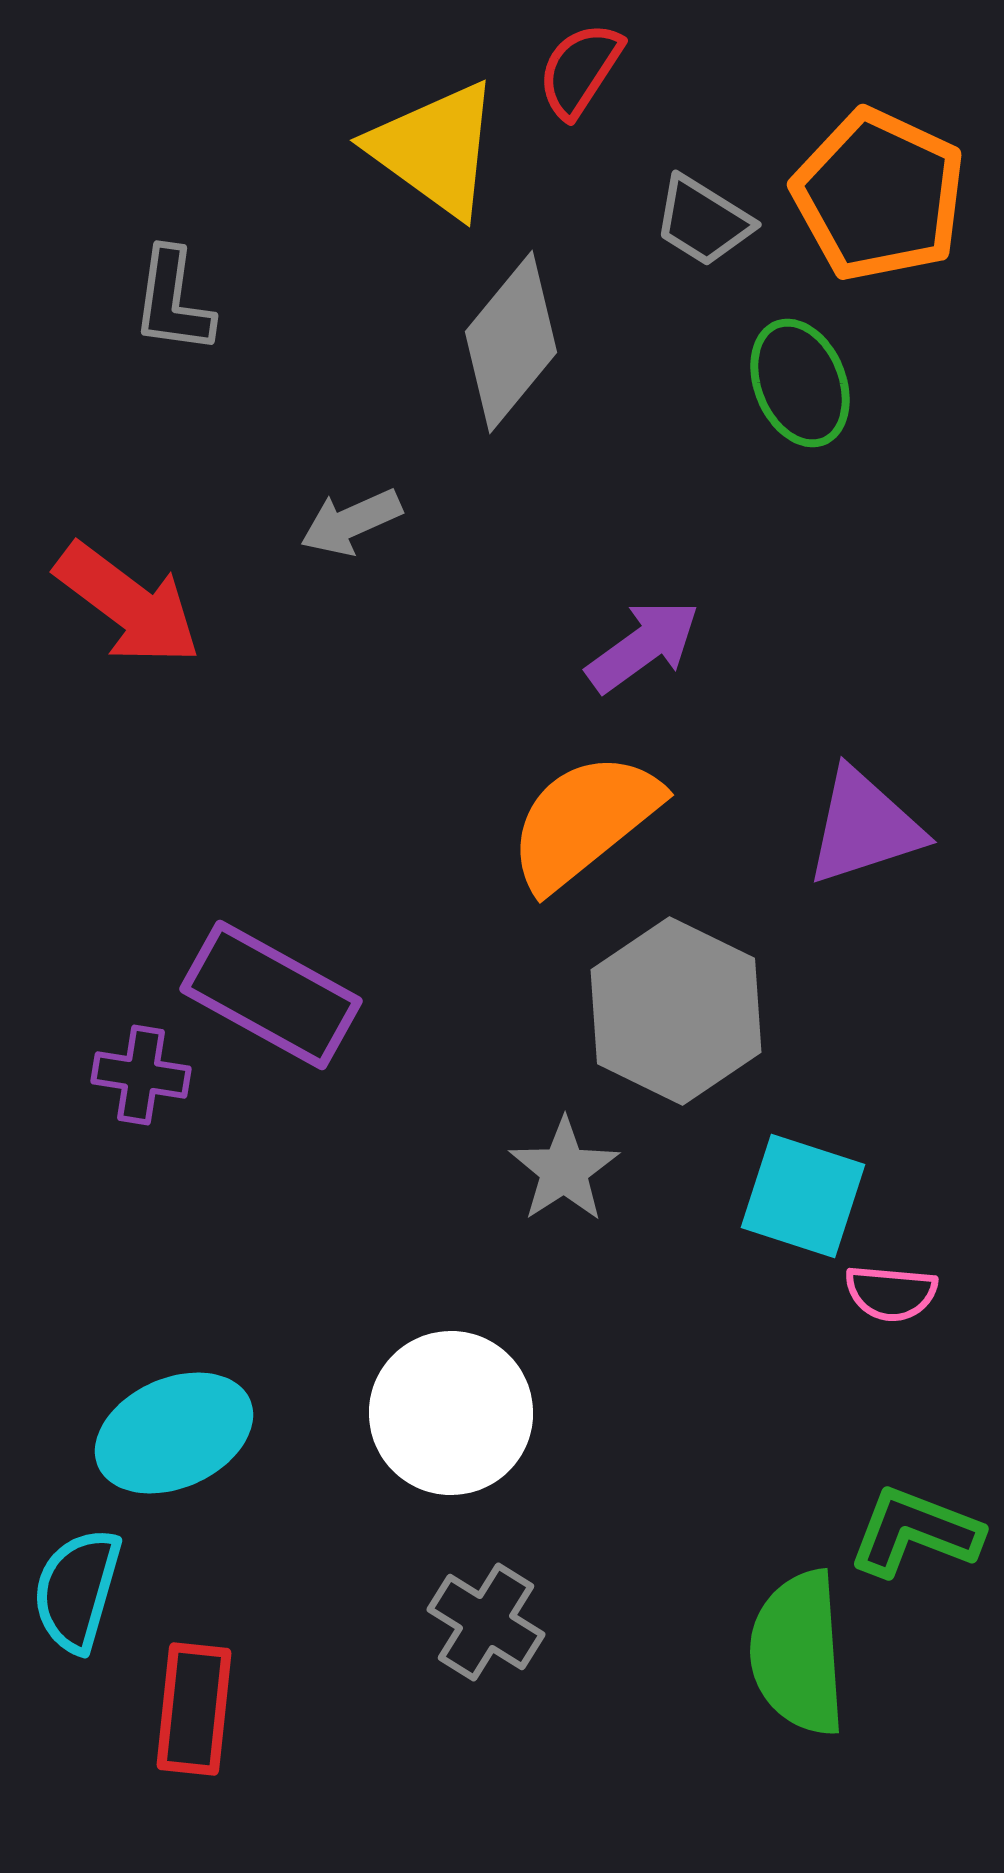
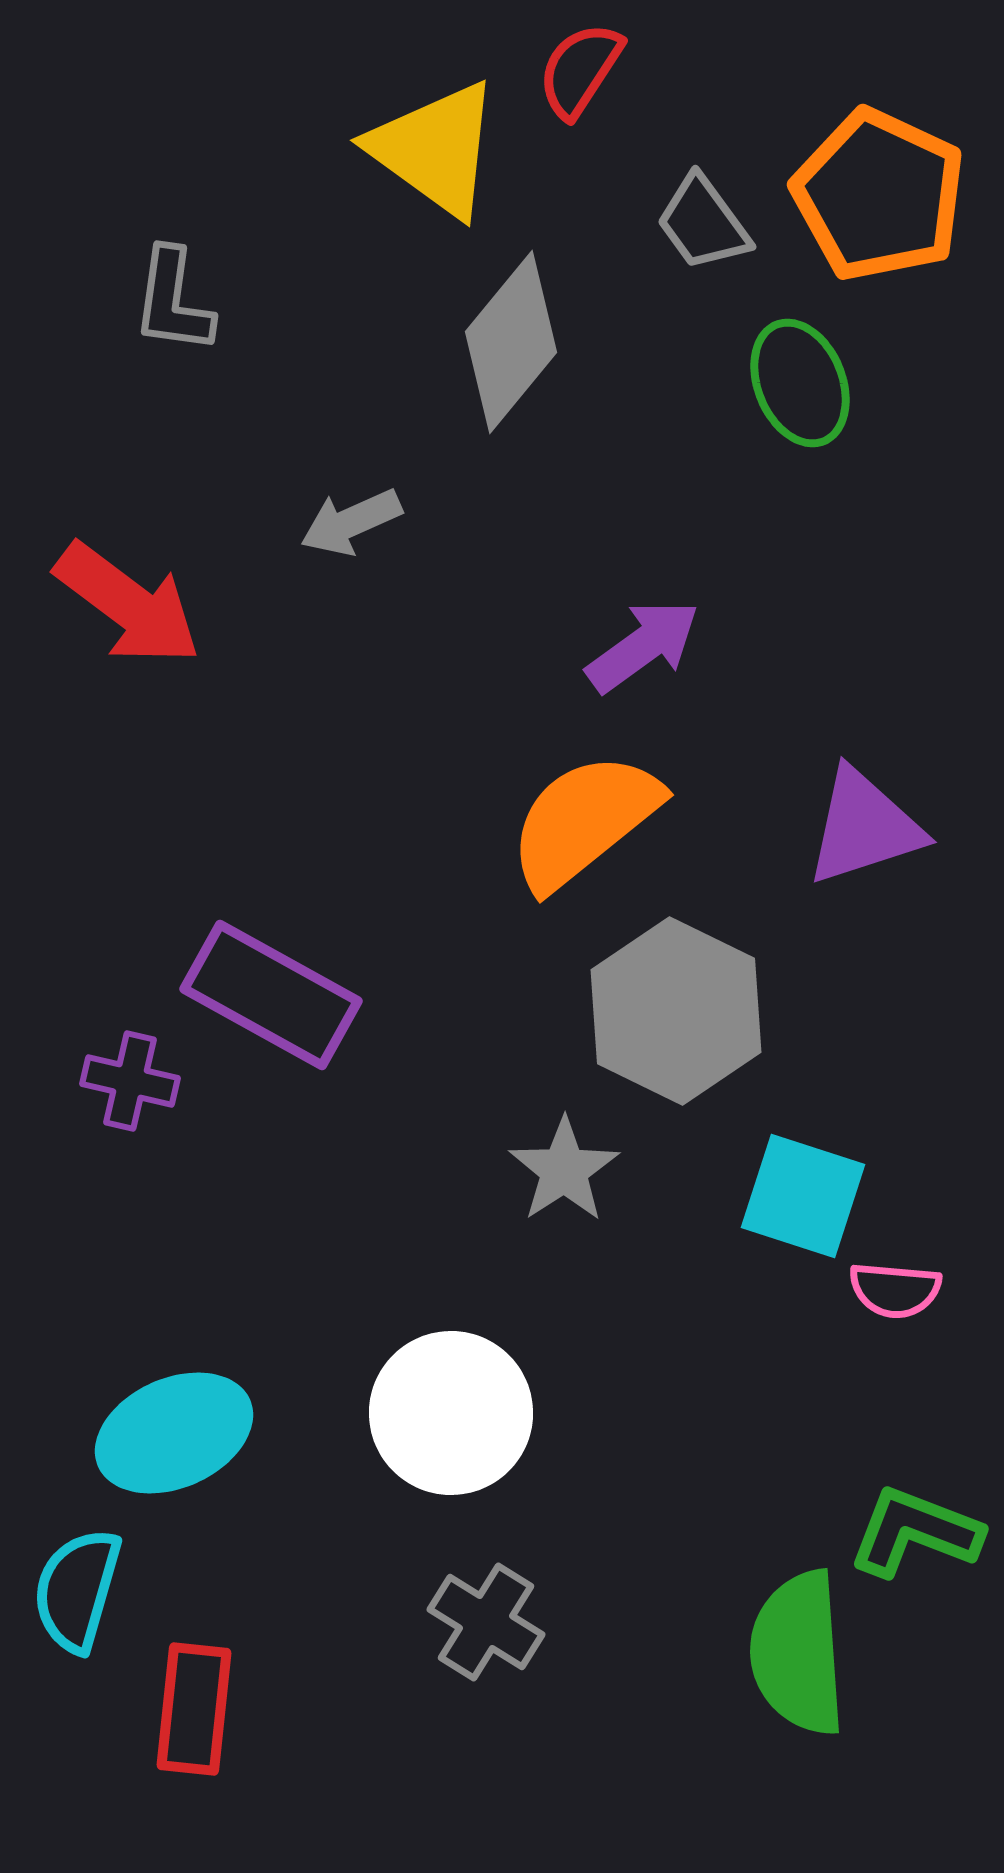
gray trapezoid: moved 2 px down; rotated 22 degrees clockwise
purple cross: moved 11 px left, 6 px down; rotated 4 degrees clockwise
pink semicircle: moved 4 px right, 3 px up
